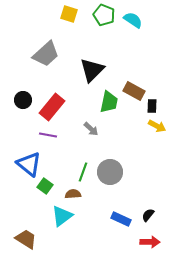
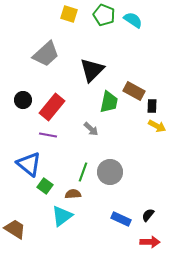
brown trapezoid: moved 11 px left, 10 px up
